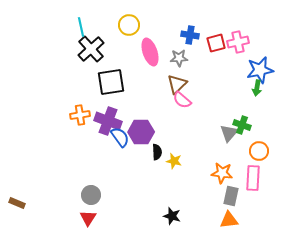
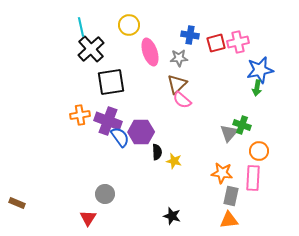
gray circle: moved 14 px right, 1 px up
